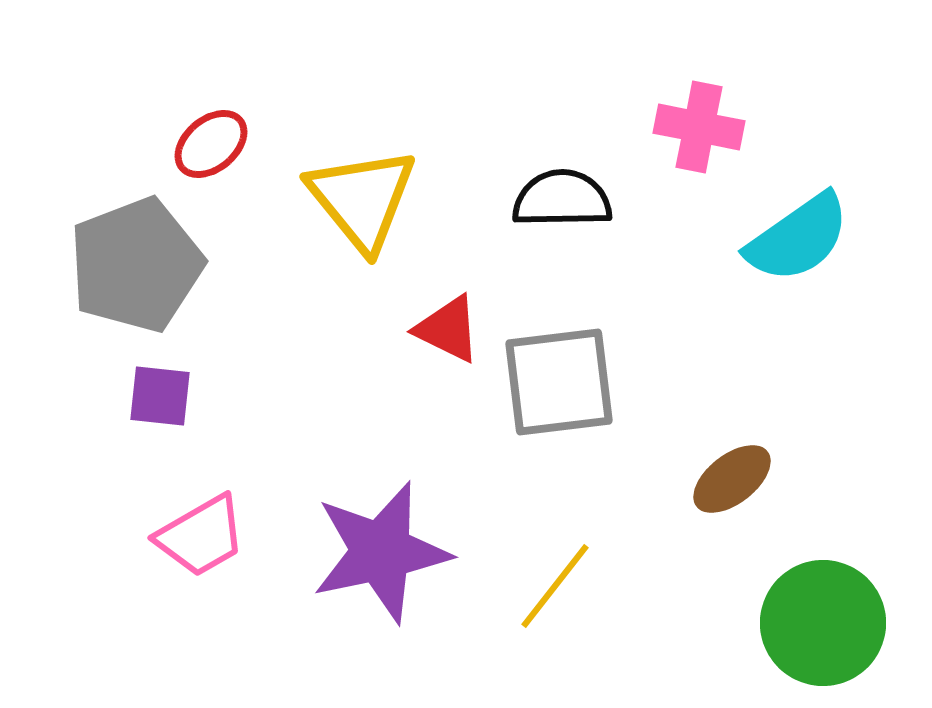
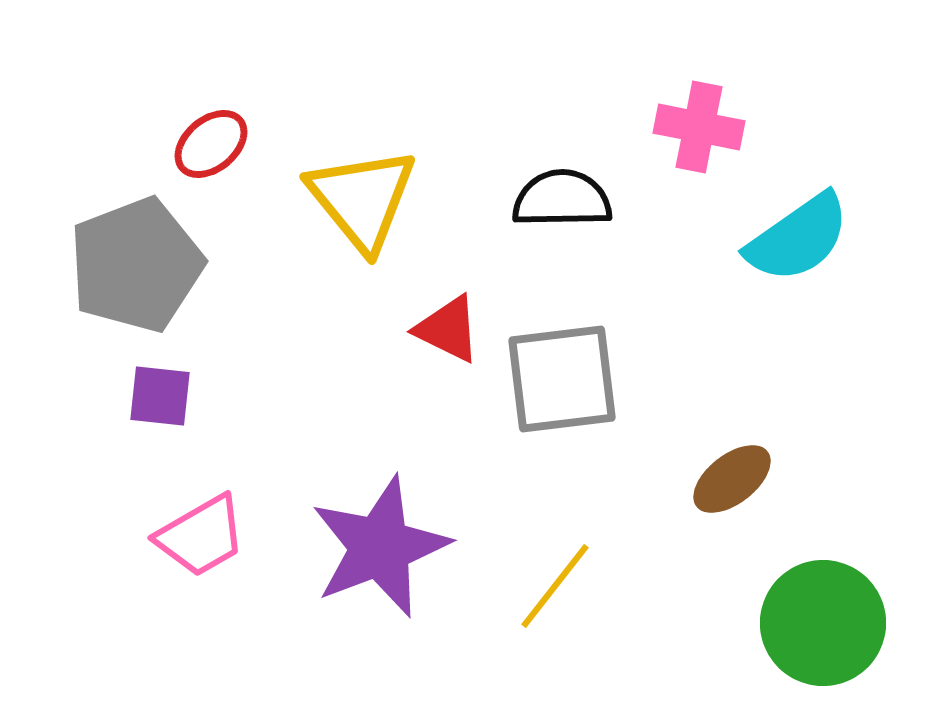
gray square: moved 3 px right, 3 px up
purple star: moved 1 px left, 5 px up; rotated 9 degrees counterclockwise
